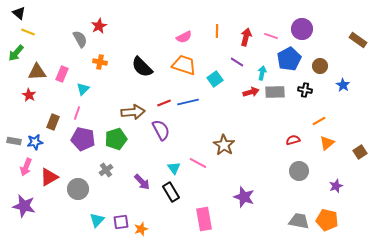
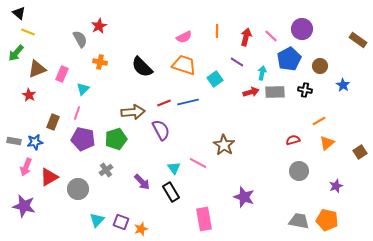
pink line at (271, 36): rotated 24 degrees clockwise
brown triangle at (37, 72): moved 3 px up; rotated 18 degrees counterclockwise
purple square at (121, 222): rotated 28 degrees clockwise
